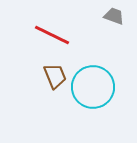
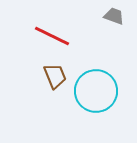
red line: moved 1 px down
cyan circle: moved 3 px right, 4 px down
